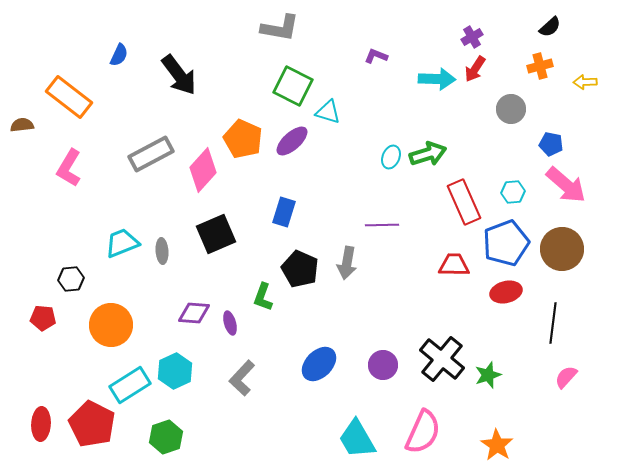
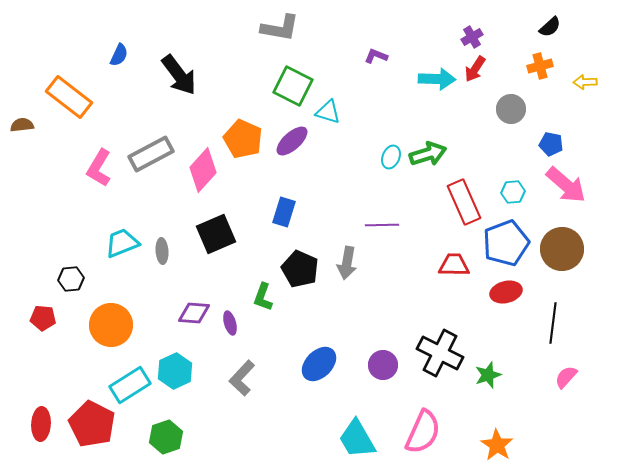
pink L-shape at (69, 168): moved 30 px right
black cross at (442, 359): moved 2 px left, 6 px up; rotated 12 degrees counterclockwise
